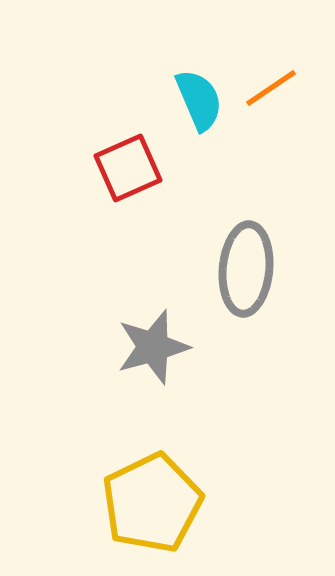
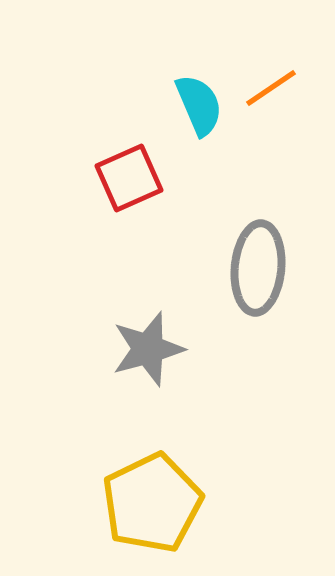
cyan semicircle: moved 5 px down
red square: moved 1 px right, 10 px down
gray ellipse: moved 12 px right, 1 px up
gray star: moved 5 px left, 2 px down
